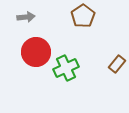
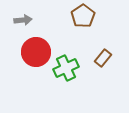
gray arrow: moved 3 px left, 3 px down
brown rectangle: moved 14 px left, 6 px up
